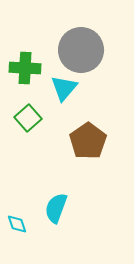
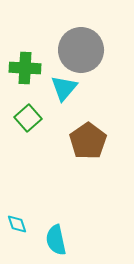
cyan semicircle: moved 32 px down; rotated 32 degrees counterclockwise
